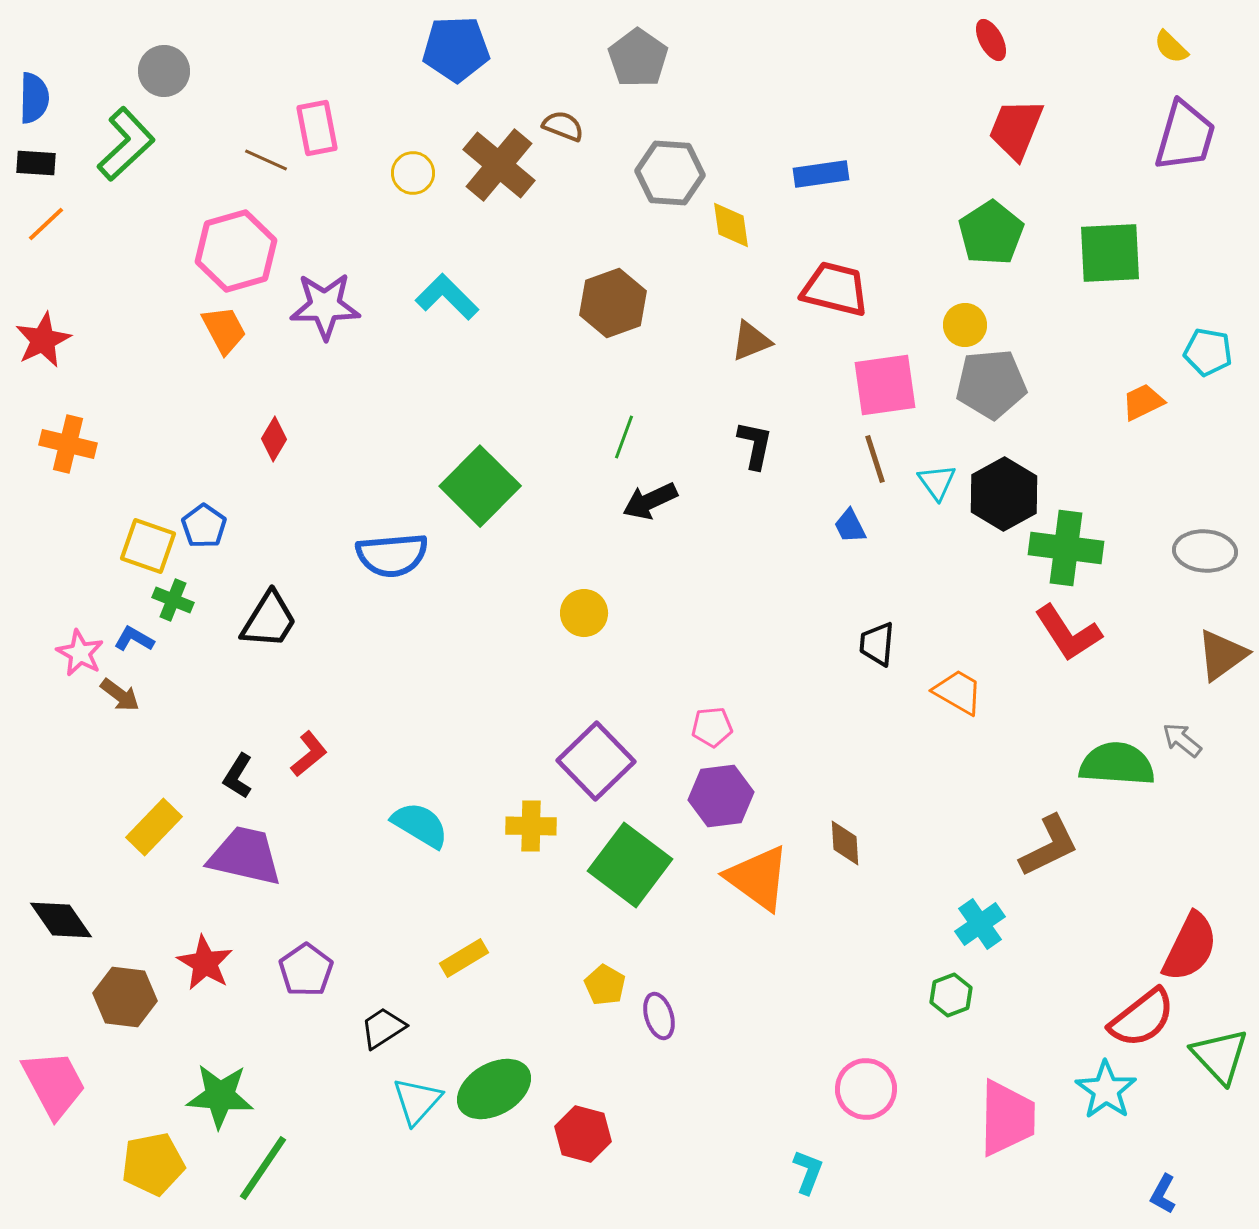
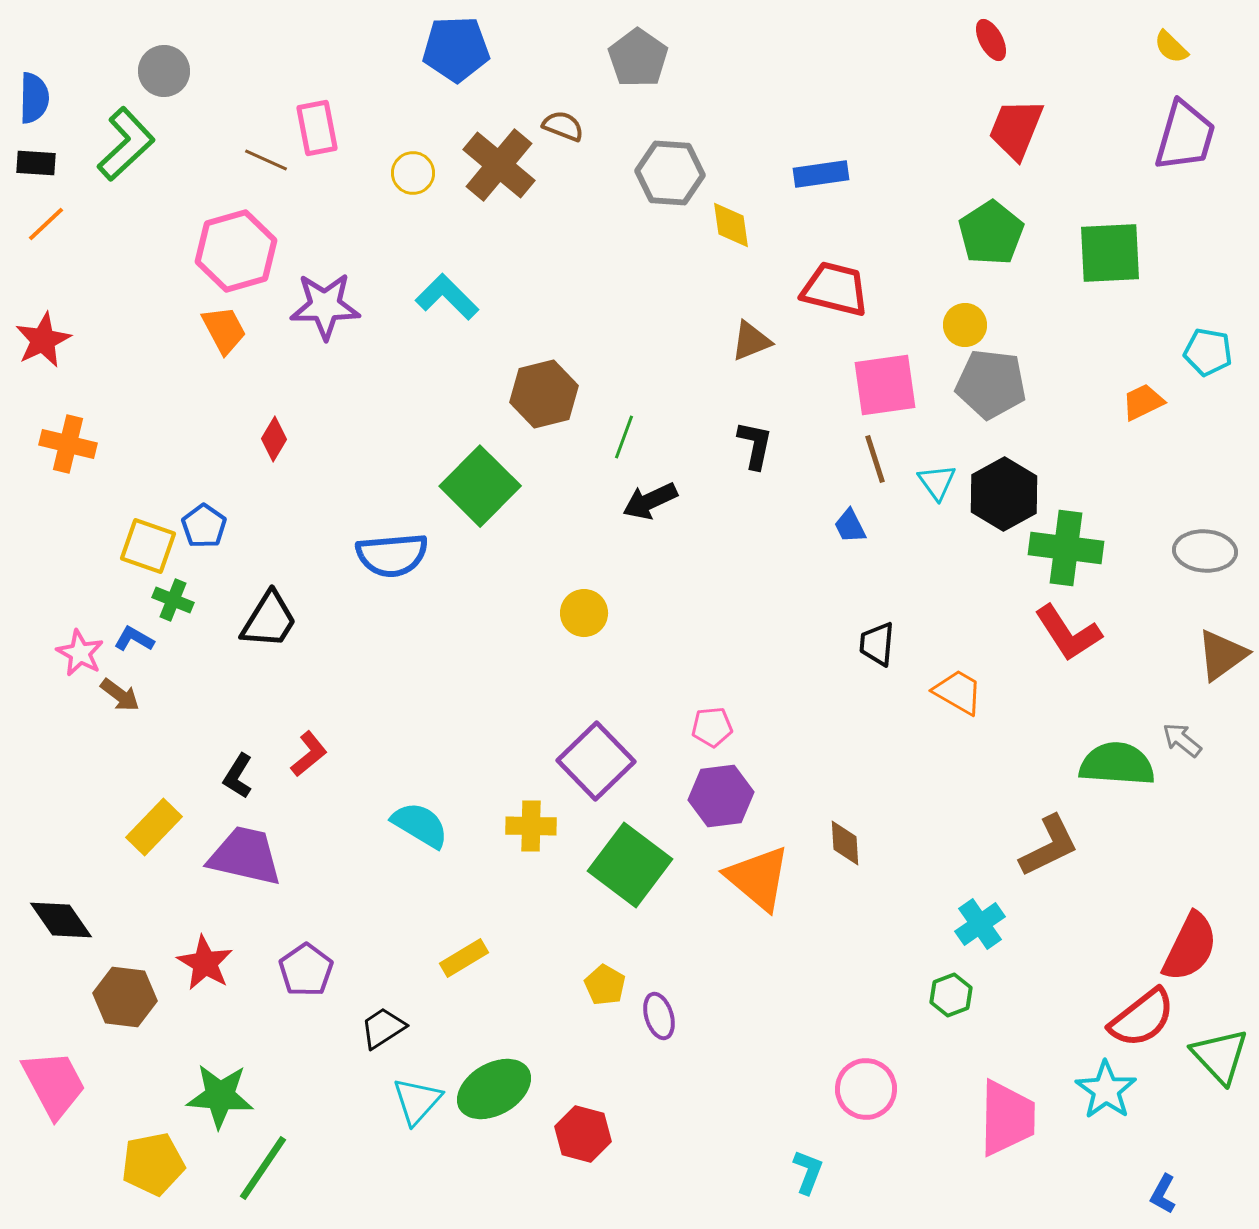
brown hexagon at (613, 303): moved 69 px left, 91 px down; rotated 6 degrees clockwise
gray pentagon at (991, 384): rotated 12 degrees clockwise
orange triangle at (758, 878): rotated 4 degrees clockwise
